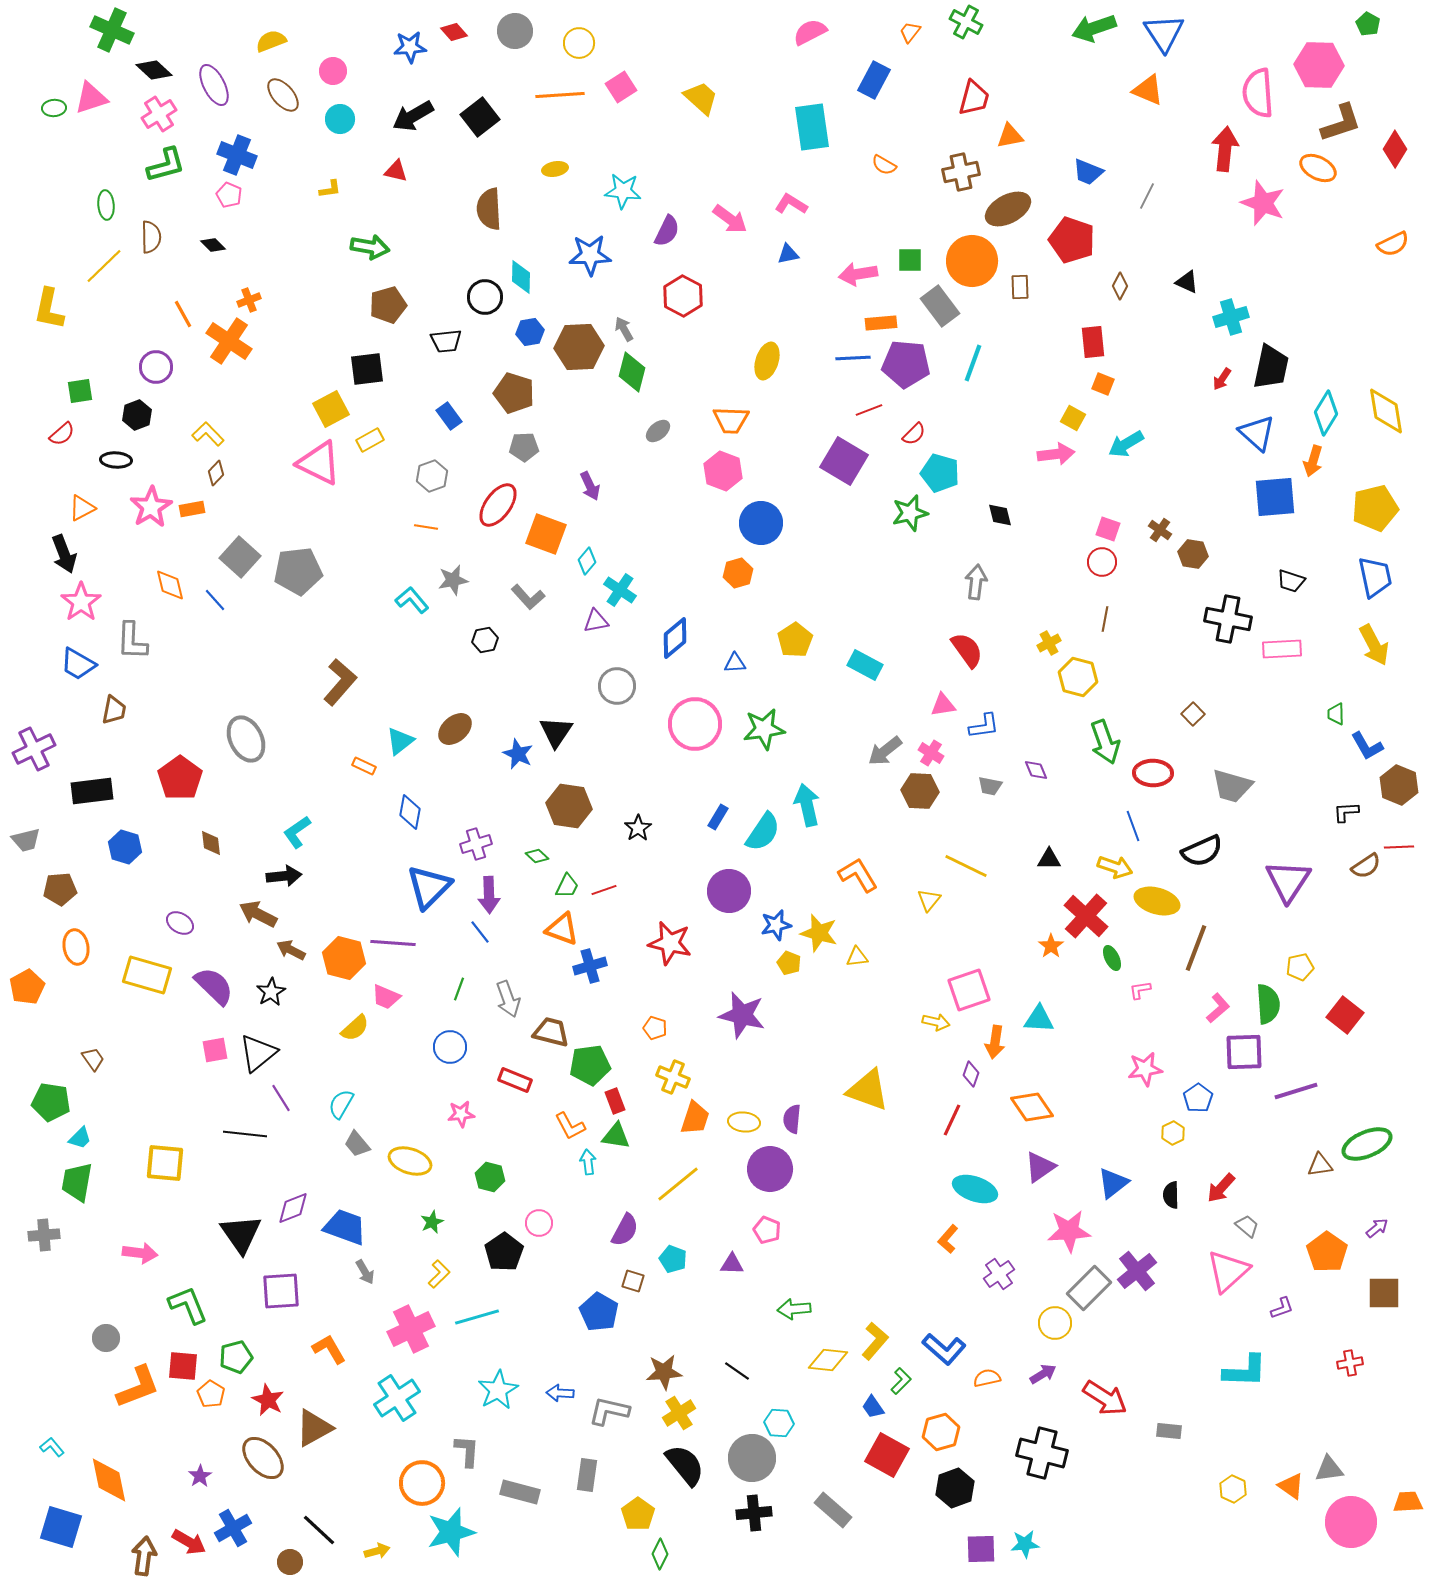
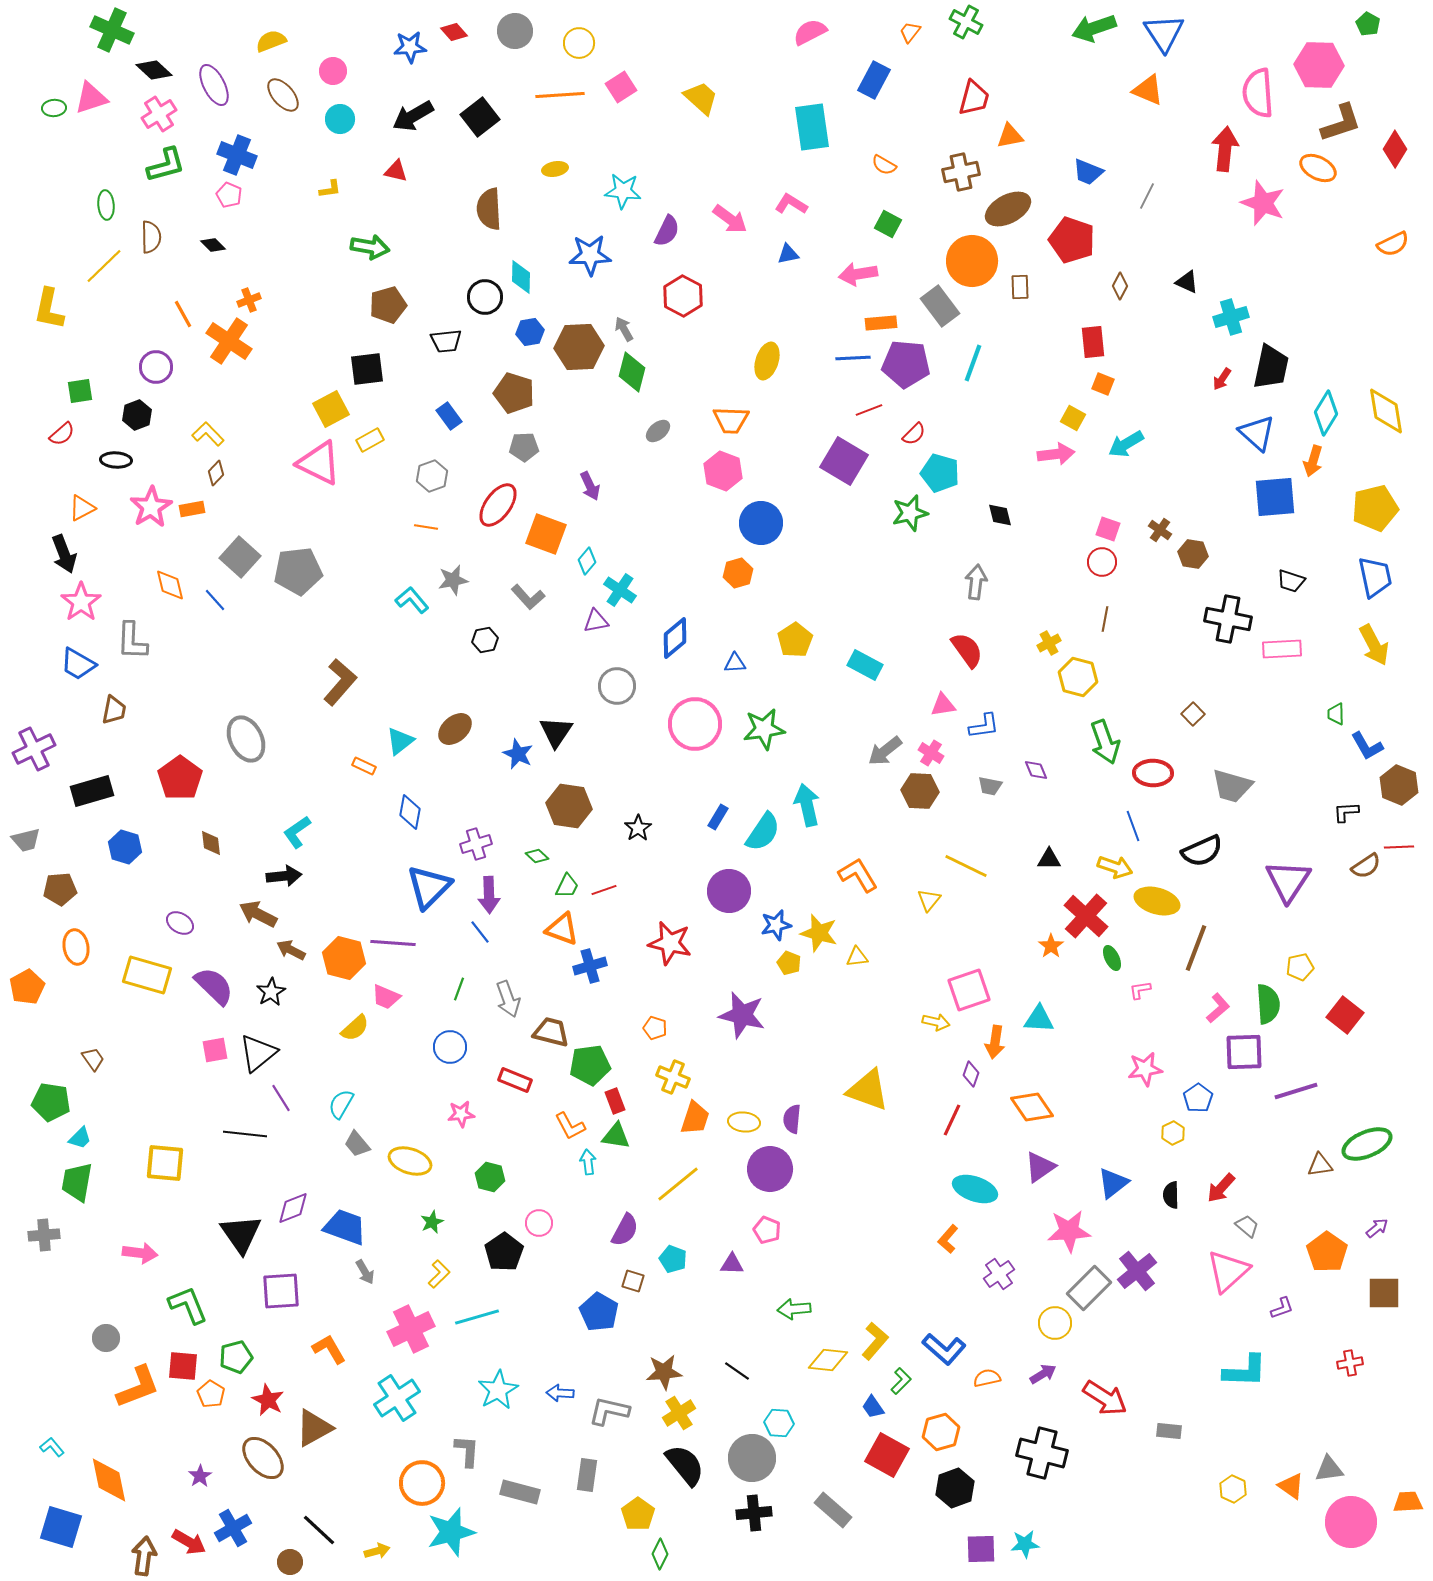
green square at (910, 260): moved 22 px left, 36 px up; rotated 28 degrees clockwise
black rectangle at (92, 791): rotated 9 degrees counterclockwise
